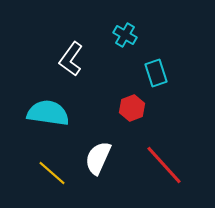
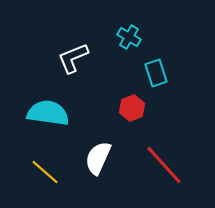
cyan cross: moved 4 px right, 2 px down
white L-shape: moved 2 px right, 1 px up; rotated 32 degrees clockwise
yellow line: moved 7 px left, 1 px up
